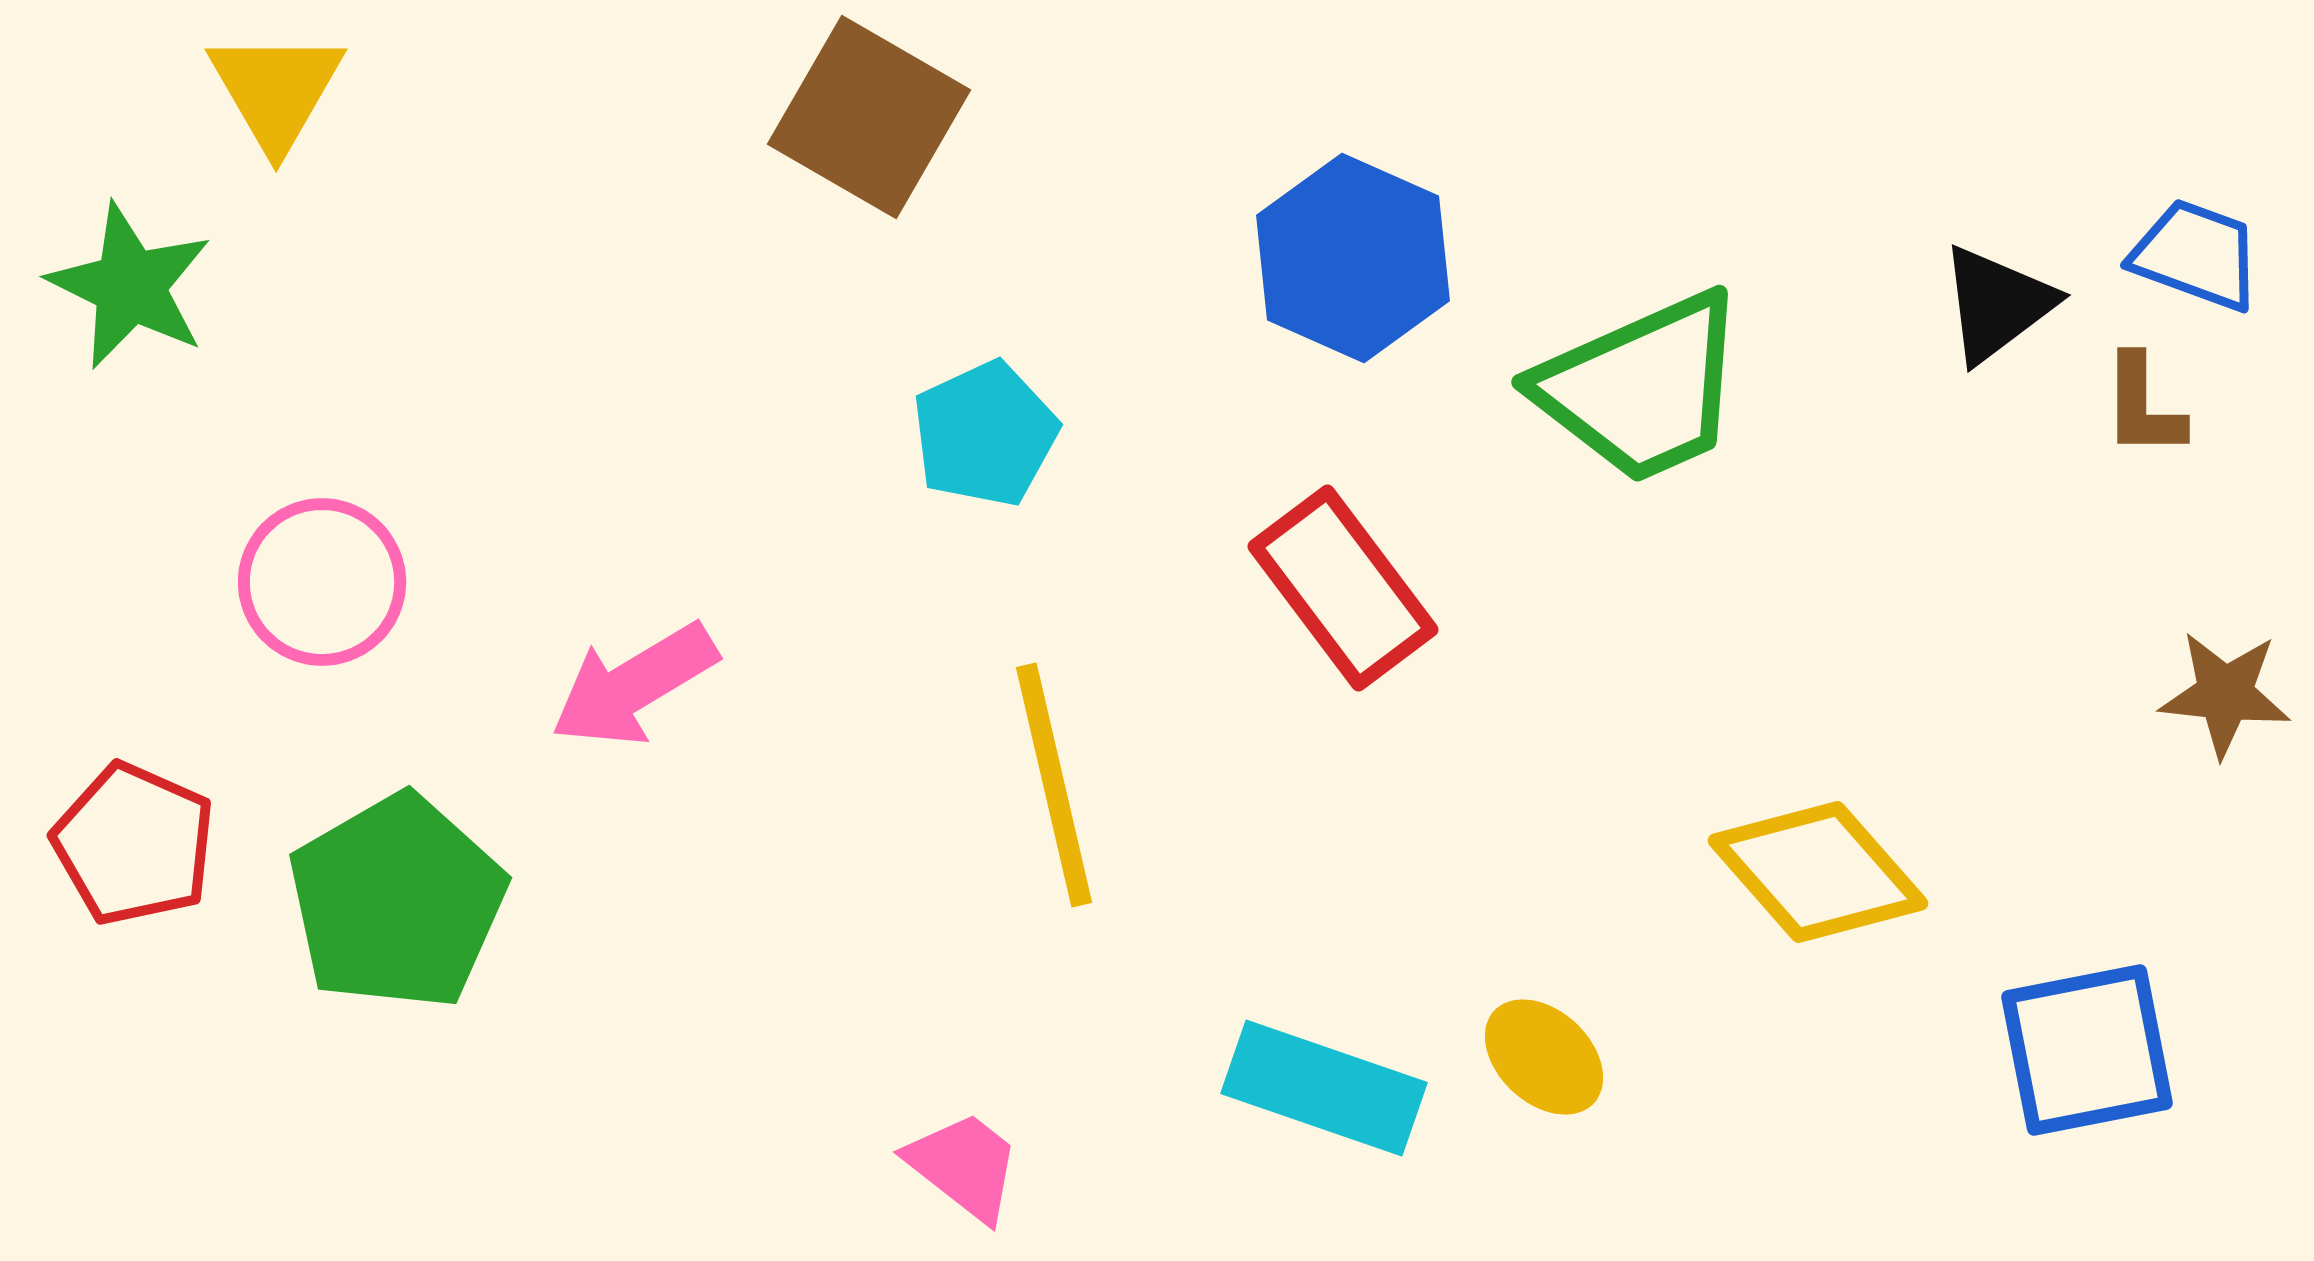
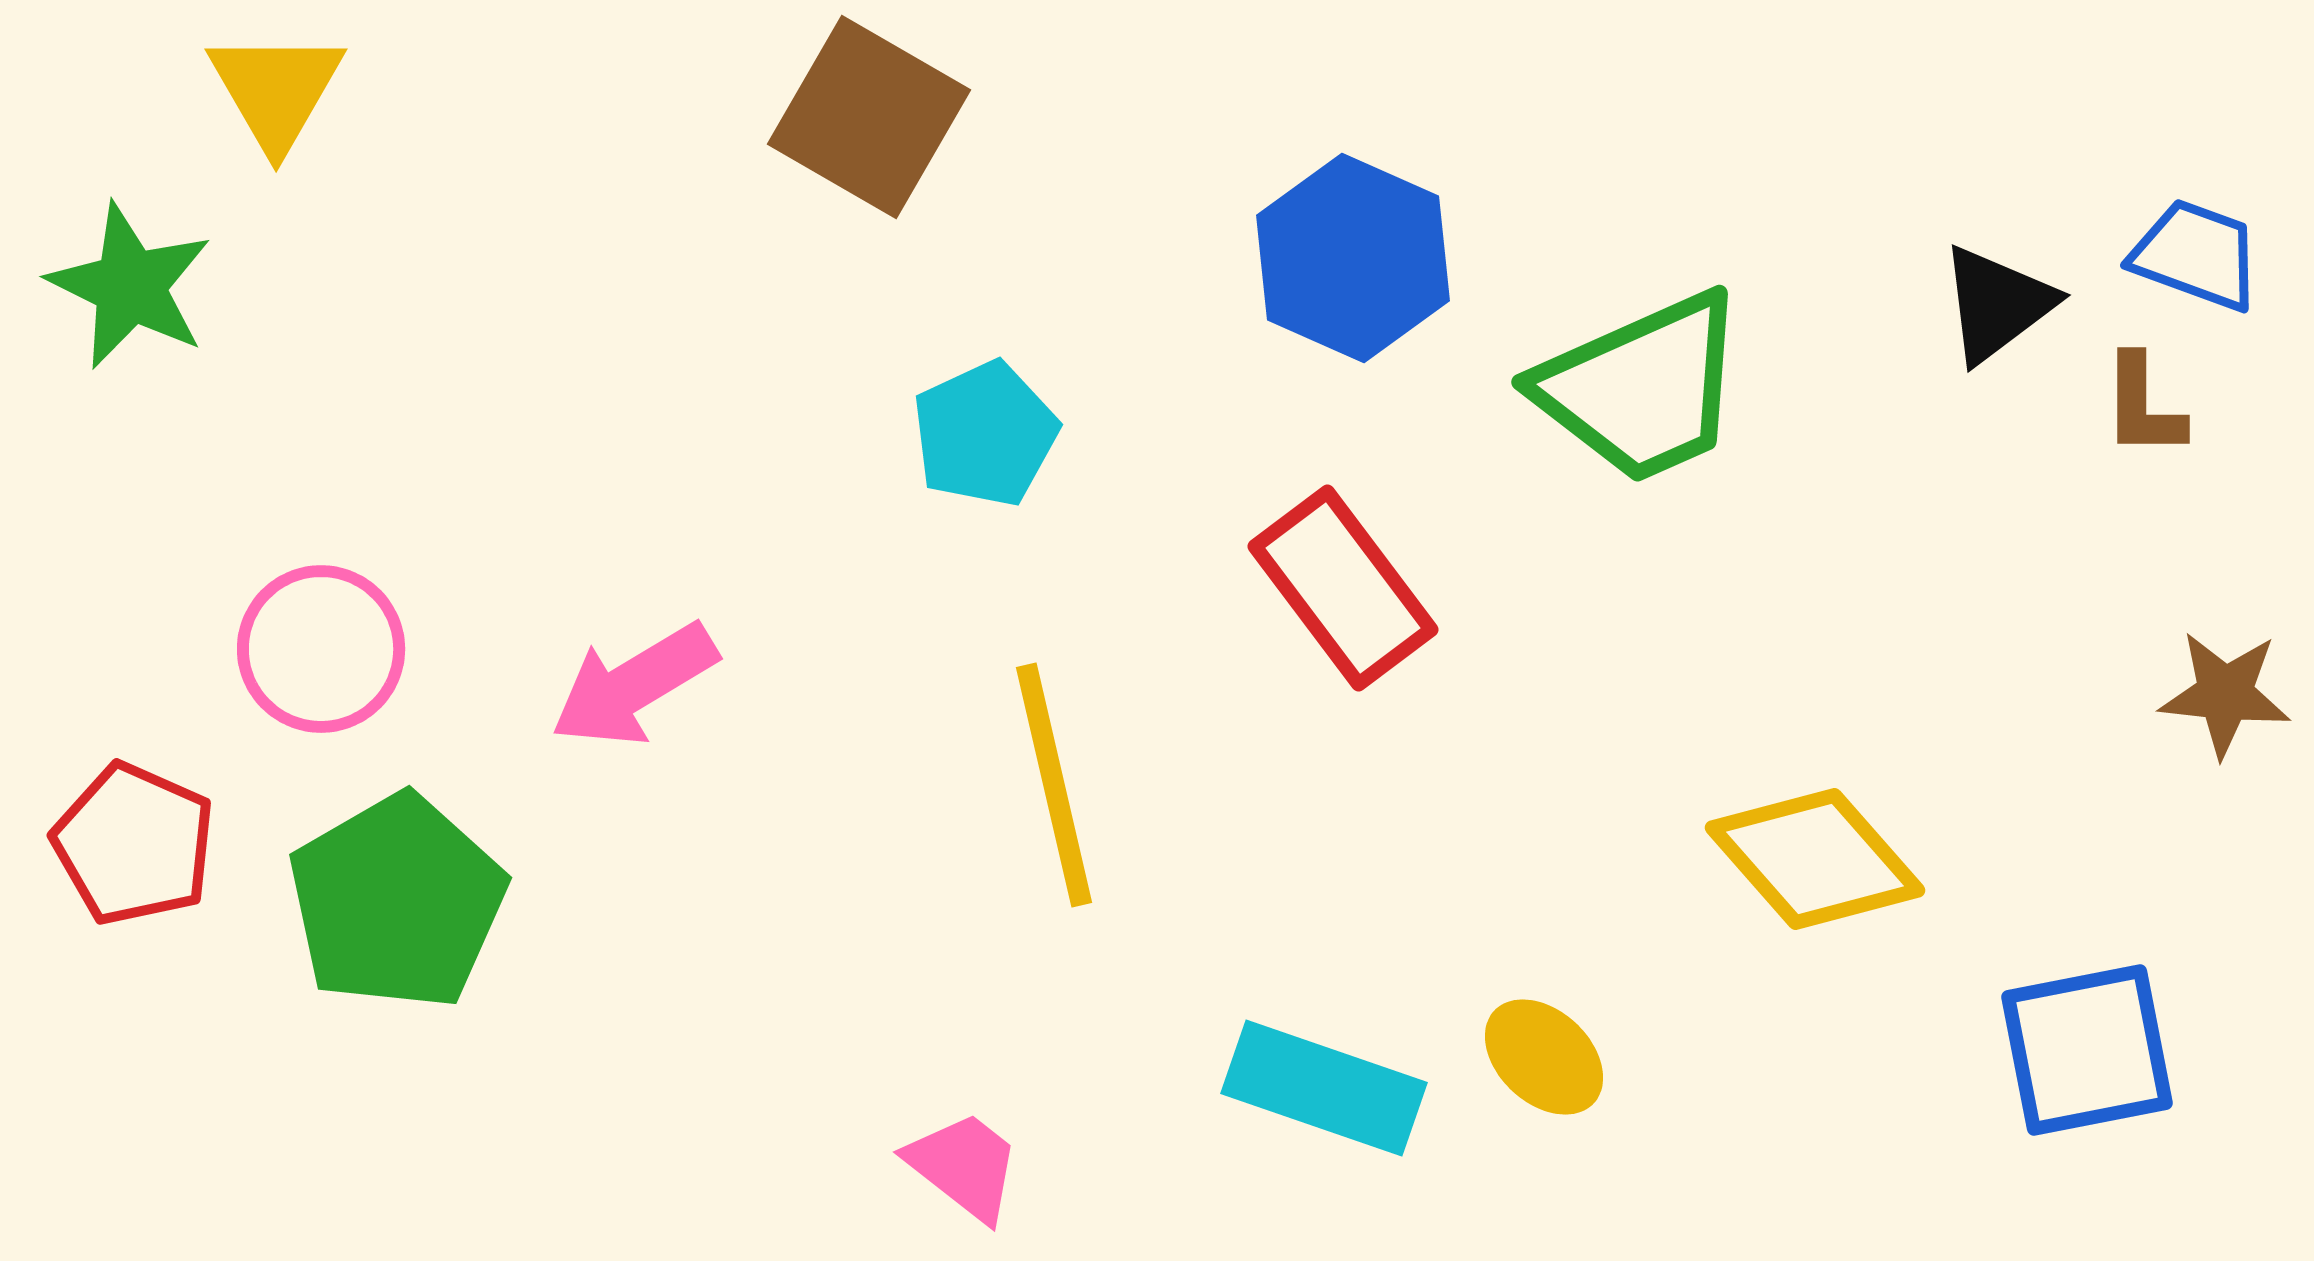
pink circle: moved 1 px left, 67 px down
yellow diamond: moved 3 px left, 13 px up
